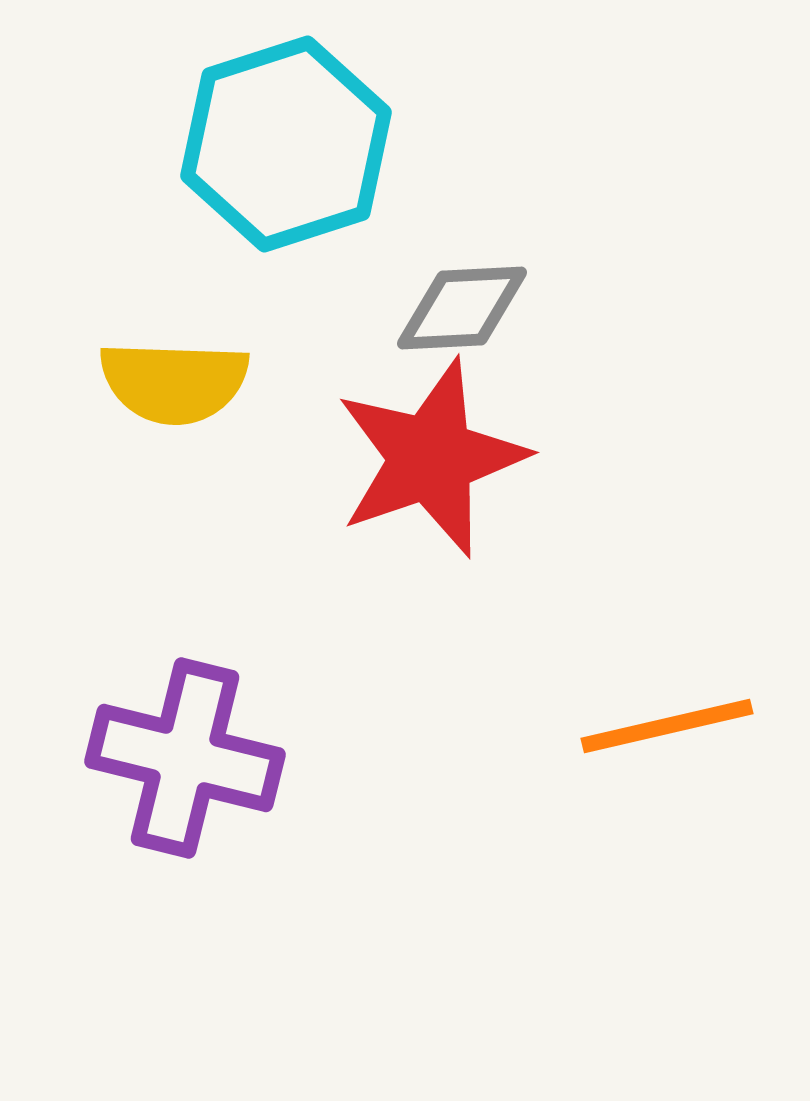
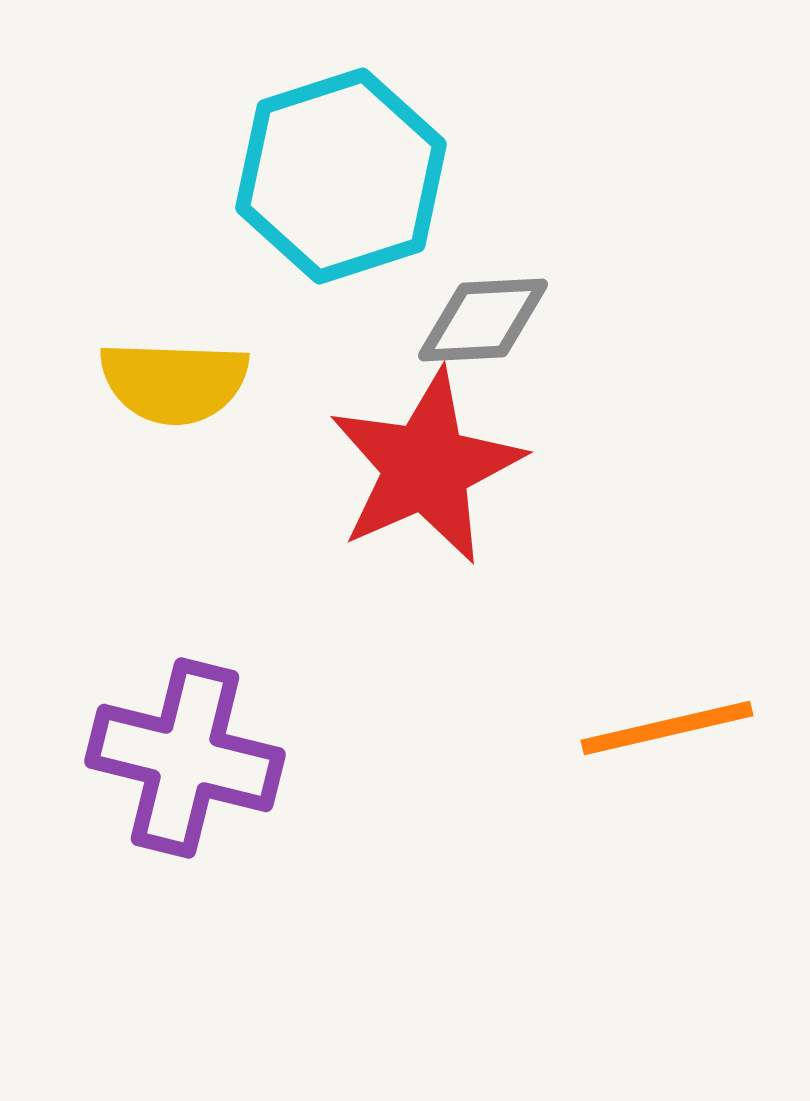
cyan hexagon: moved 55 px right, 32 px down
gray diamond: moved 21 px right, 12 px down
red star: moved 5 px left, 9 px down; rotated 5 degrees counterclockwise
orange line: moved 2 px down
